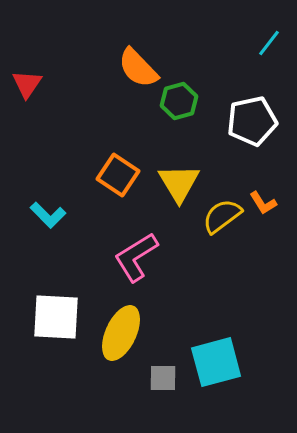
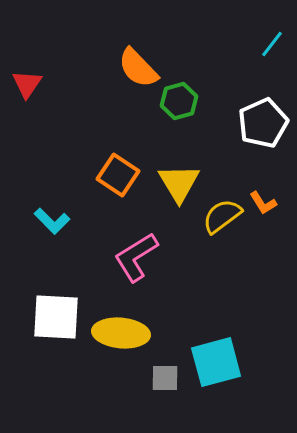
cyan line: moved 3 px right, 1 px down
white pentagon: moved 11 px right, 2 px down; rotated 12 degrees counterclockwise
cyan L-shape: moved 4 px right, 6 px down
yellow ellipse: rotated 70 degrees clockwise
gray square: moved 2 px right
